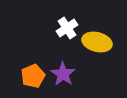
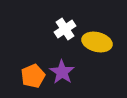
white cross: moved 2 px left, 1 px down
purple star: moved 1 px left, 2 px up
